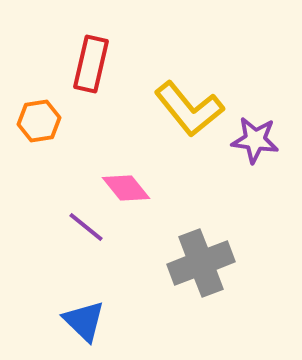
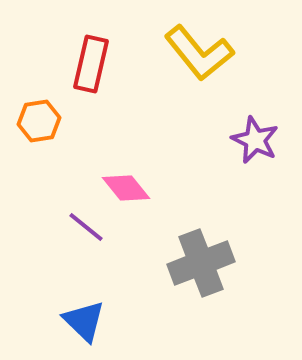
yellow L-shape: moved 10 px right, 56 px up
purple star: rotated 18 degrees clockwise
